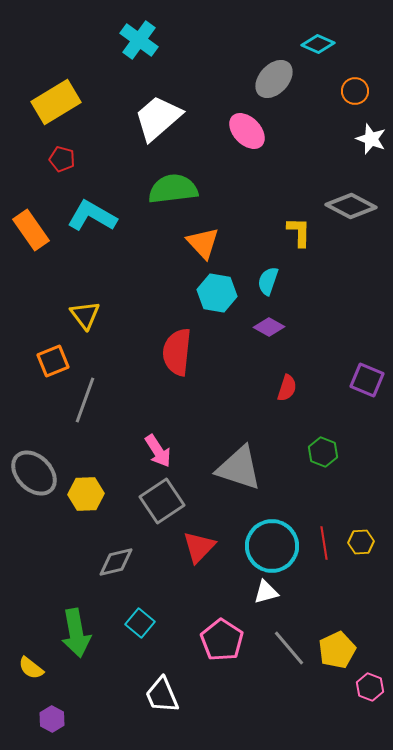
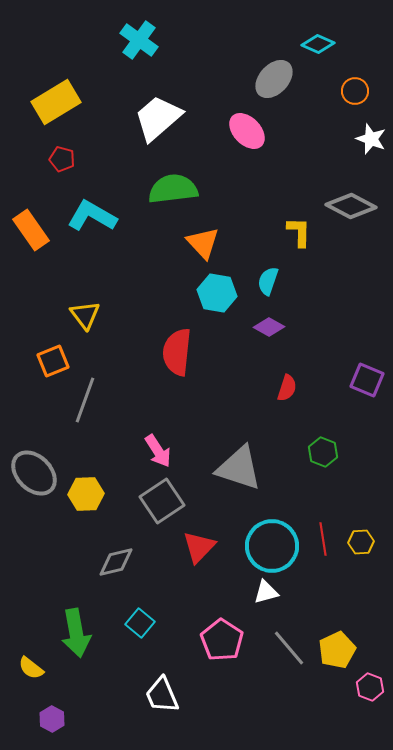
red line at (324, 543): moved 1 px left, 4 px up
